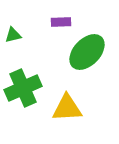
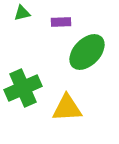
green triangle: moved 9 px right, 22 px up
